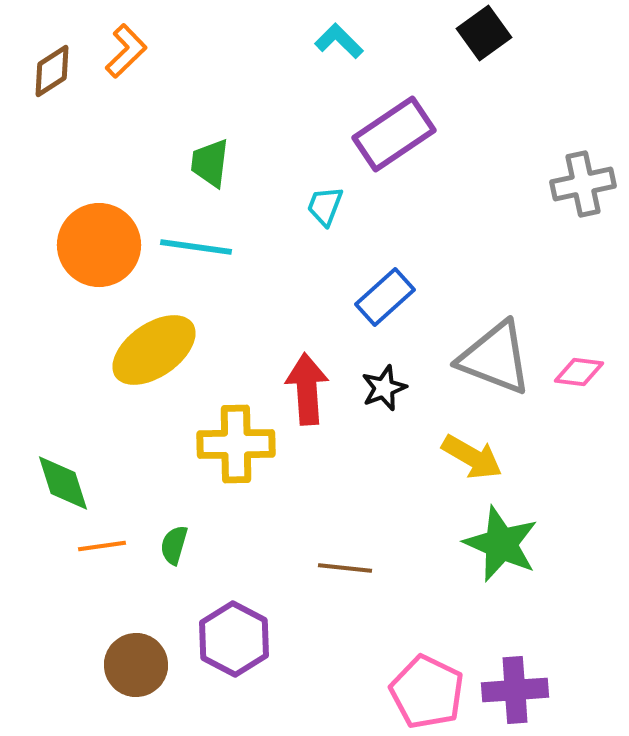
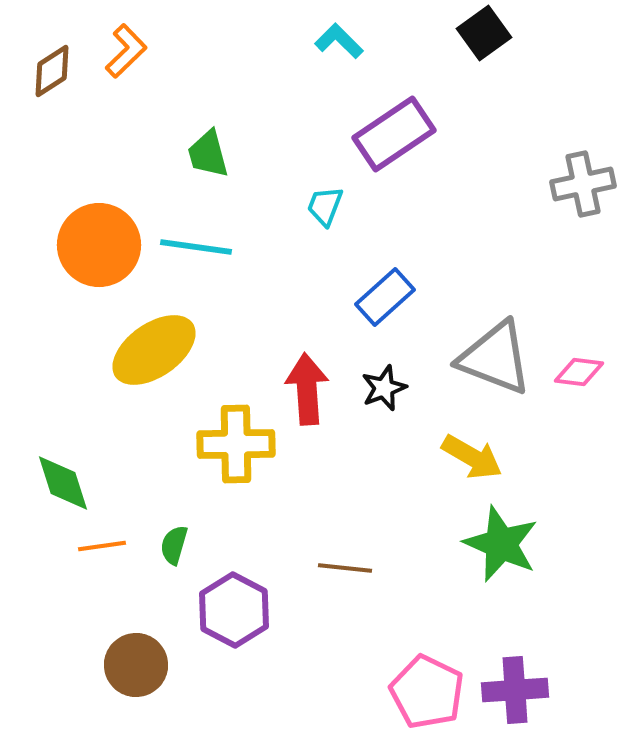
green trapezoid: moved 2 px left, 9 px up; rotated 22 degrees counterclockwise
purple hexagon: moved 29 px up
